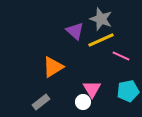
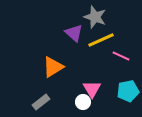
gray star: moved 6 px left, 2 px up
purple triangle: moved 1 px left, 2 px down
